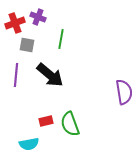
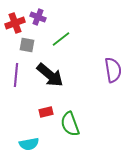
green line: rotated 42 degrees clockwise
purple semicircle: moved 11 px left, 22 px up
red rectangle: moved 9 px up
